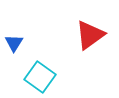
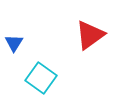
cyan square: moved 1 px right, 1 px down
